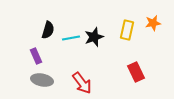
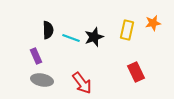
black semicircle: rotated 18 degrees counterclockwise
cyan line: rotated 30 degrees clockwise
